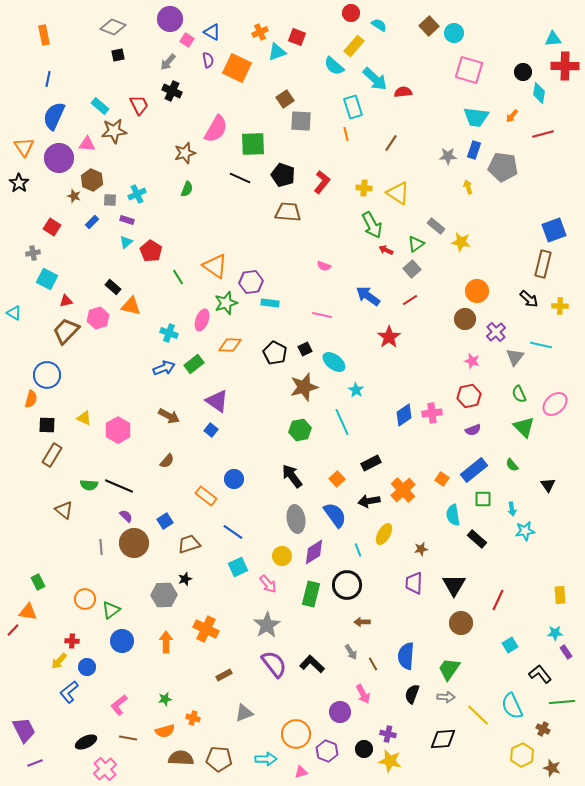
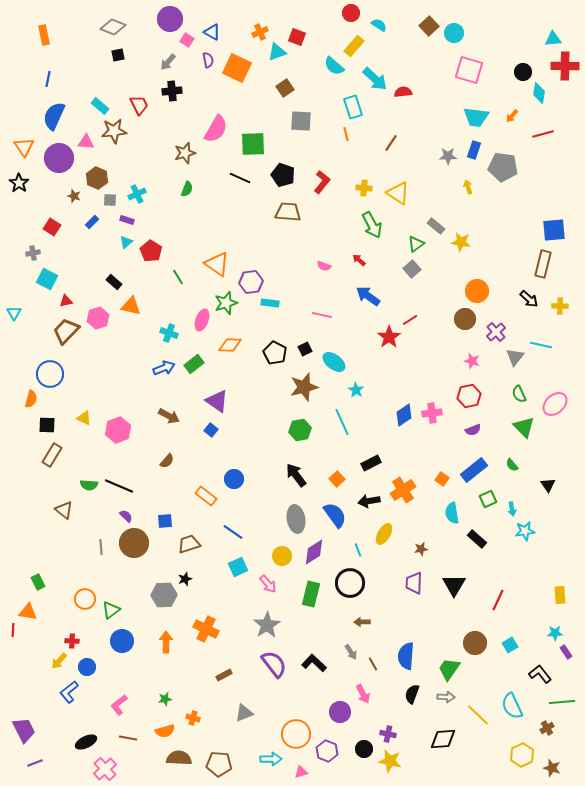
black cross at (172, 91): rotated 30 degrees counterclockwise
brown square at (285, 99): moved 11 px up
pink triangle at (87, 144): moved 1 px left, 2 px up
brown hexagon at (92, 180): moved 5 px right, 2 px up
blue square at (554, 230): rotated 15 degrees clockwise
red arrow at (386, 250): moved 27 px left, 10 px down; rotated 16 degrees clockwise
orange triangle at (215, 266): moved 2 px right, 2 px up
black rectangle at (113, 287): moved 1 px right, 5 px up
red line at (410, 300): moved 20 px down
cyan triangle at (14, 313): rotated 28 degrees clockwise
blue circle at (47, 375): moved 3 px right, 1 px up
pink hexagon at (118, 430): rotated 10 degrees clockwise
black arrow at (292, 476): moved 4 px right, 1 px up
orange cross at (403, 490): rotated 10 degrees clockwise
green square at (483, 499): moved 5 px right; rotated 24 degrees counterclockwise
cyan semicircle at (453, 515): moved 1 px left, 2 px up
blue square at (165, 521): rotated 28 degrees clockwise
black circle at (347, 585): moved 3 px right, 2 px up
brown circle at (461, 623): moved 14 px right, 20 px down
red line at (13, 630): rotated 40 degrees counterclockwise
black L-shape at (312, 664): moved 2 px right, 1 px up
brown cross at (543, 729): moved 4 px right, 1 px up; rotated 32 degrees clockwise
brown semicircle at (181, 758): moved 2 px left
brown pentagon at (219, 759): moved 5 px down
cyan arrow at (266, 759): moved 5 px right
